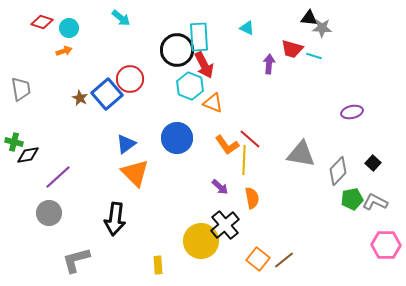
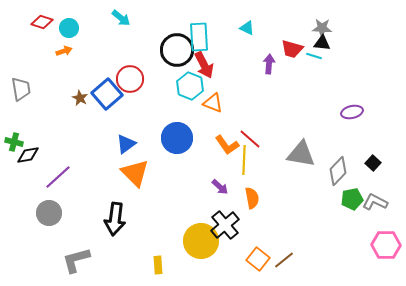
black triangle at (309, 18): moved 13 px right, 25 px down
